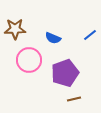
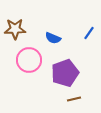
blue line: moved 1 px left, 2 px up; rotated 16 degrees counterclockwise
